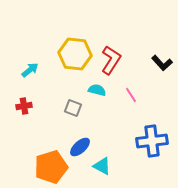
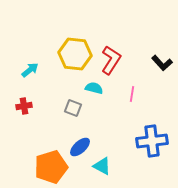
cyan semicircle: moved 3 px left, 2 px up
pink line: moved 1 px right, 1 px up; rotated 42 degrees clockwise
